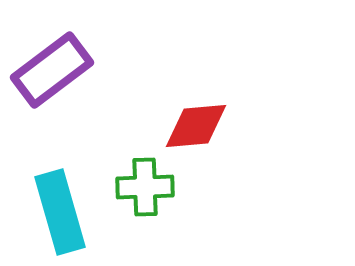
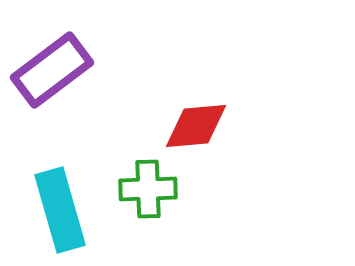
green cross: moved 3 px right, 2 px down
cyan rectangle: moved 2 px up
